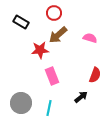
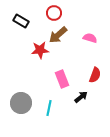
black rectangle: moved 1 px up
pink rectangle: moved 10 px right, 3 px down
